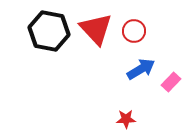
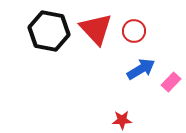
red star: moved 4 px left, 1 px down
